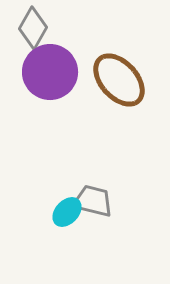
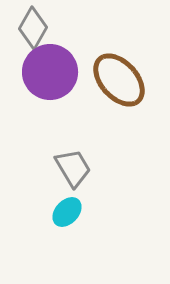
gray trapezoid: moved 20 px left, 33 px up; rotated 45 degrees clockwise
